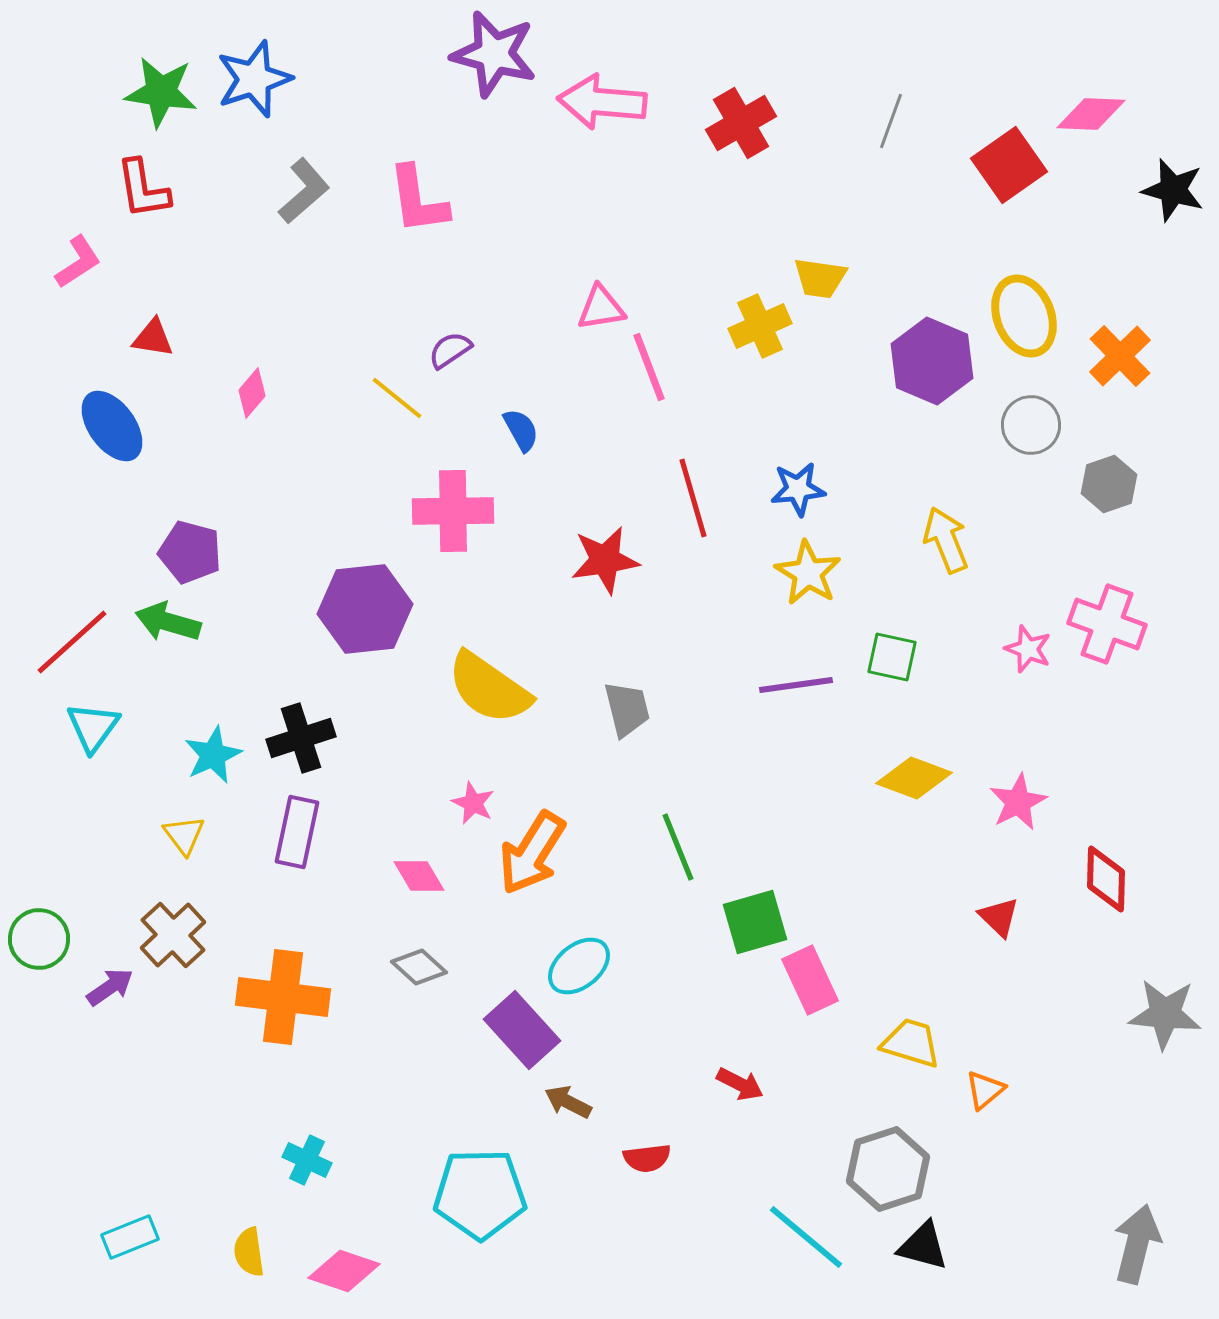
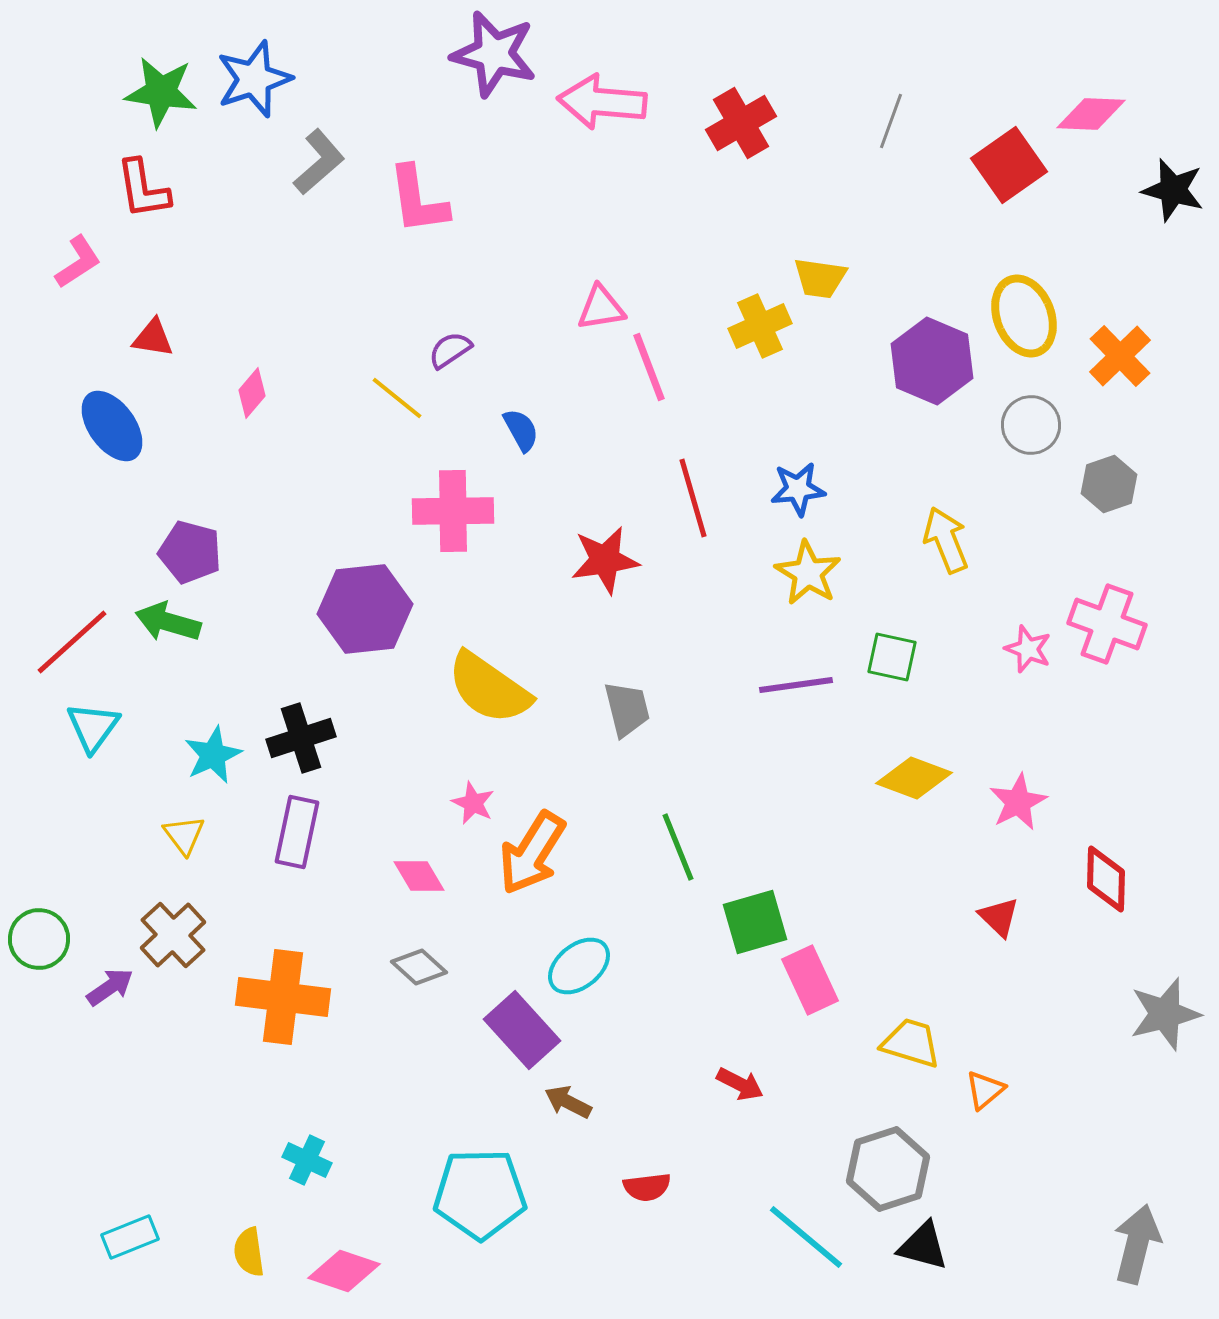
gray L-shape at (304, 191): moved 15 px right, 29 px up
gray star at (1165, 1014): rotated 20 degrees counterclockwise
red semicircle at (647, 1158): moved 29 px down
